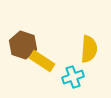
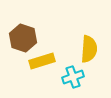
brown hexagon: moved 7 px up
yellow rectangle: rotated 50 degrees counterclockwise
